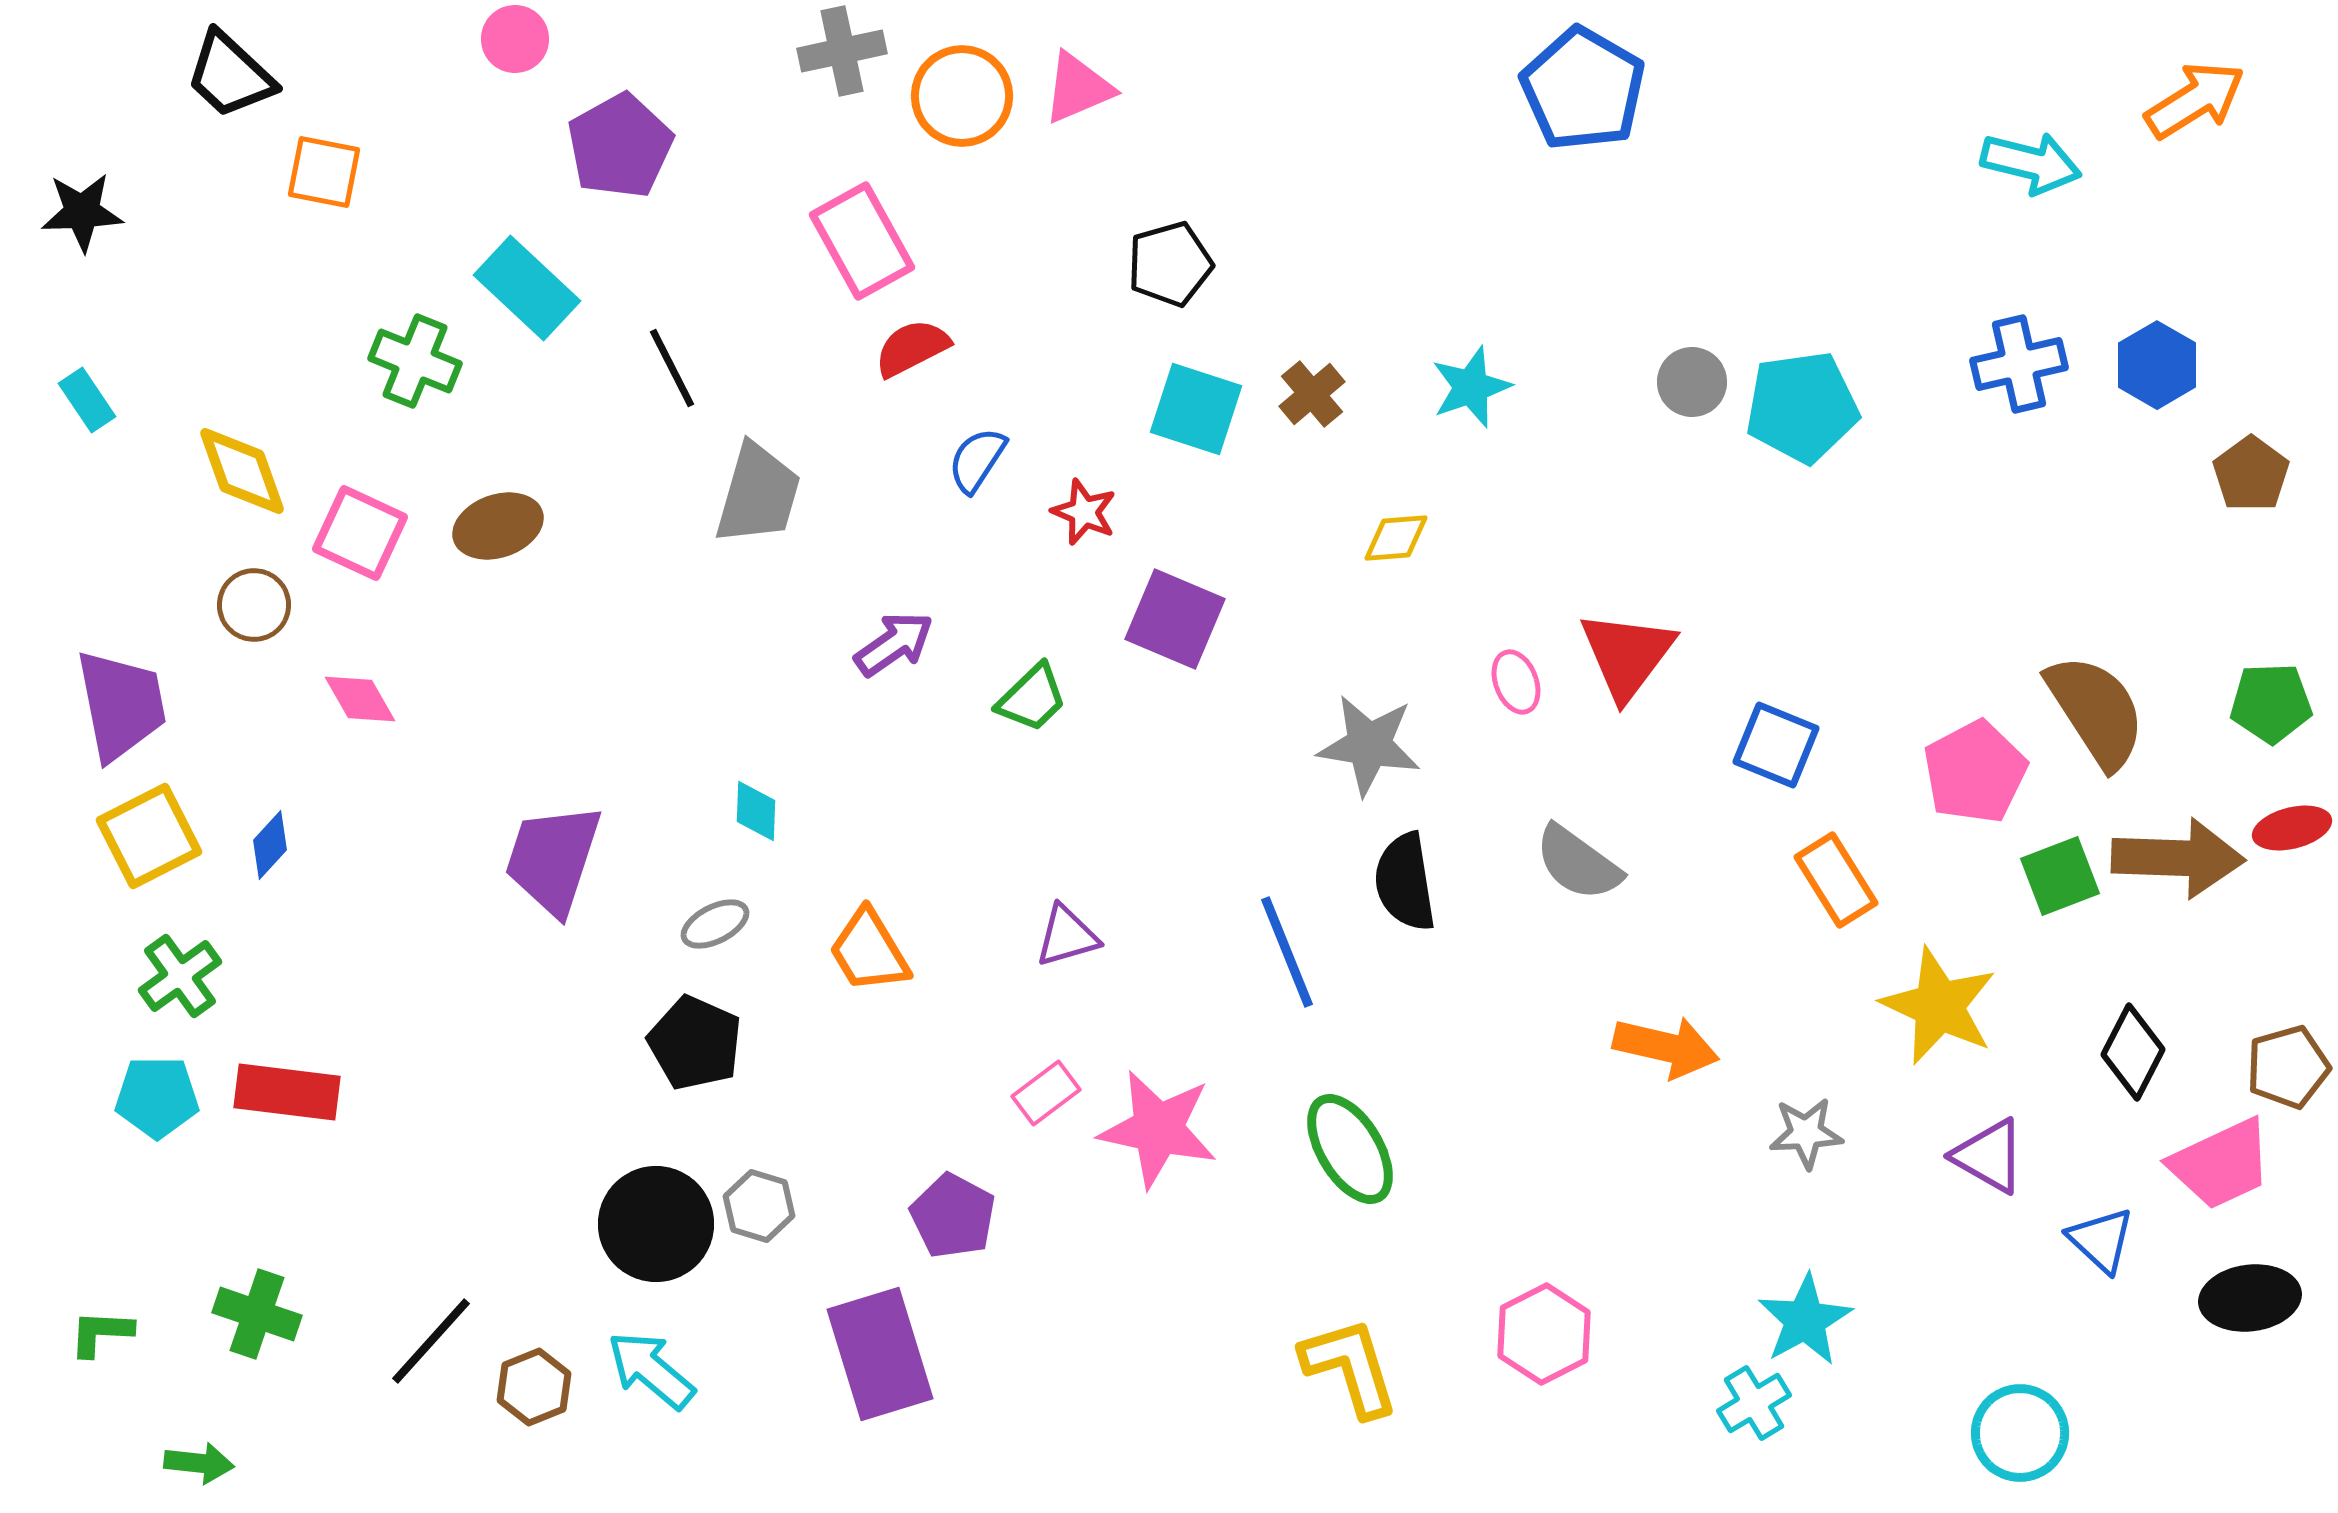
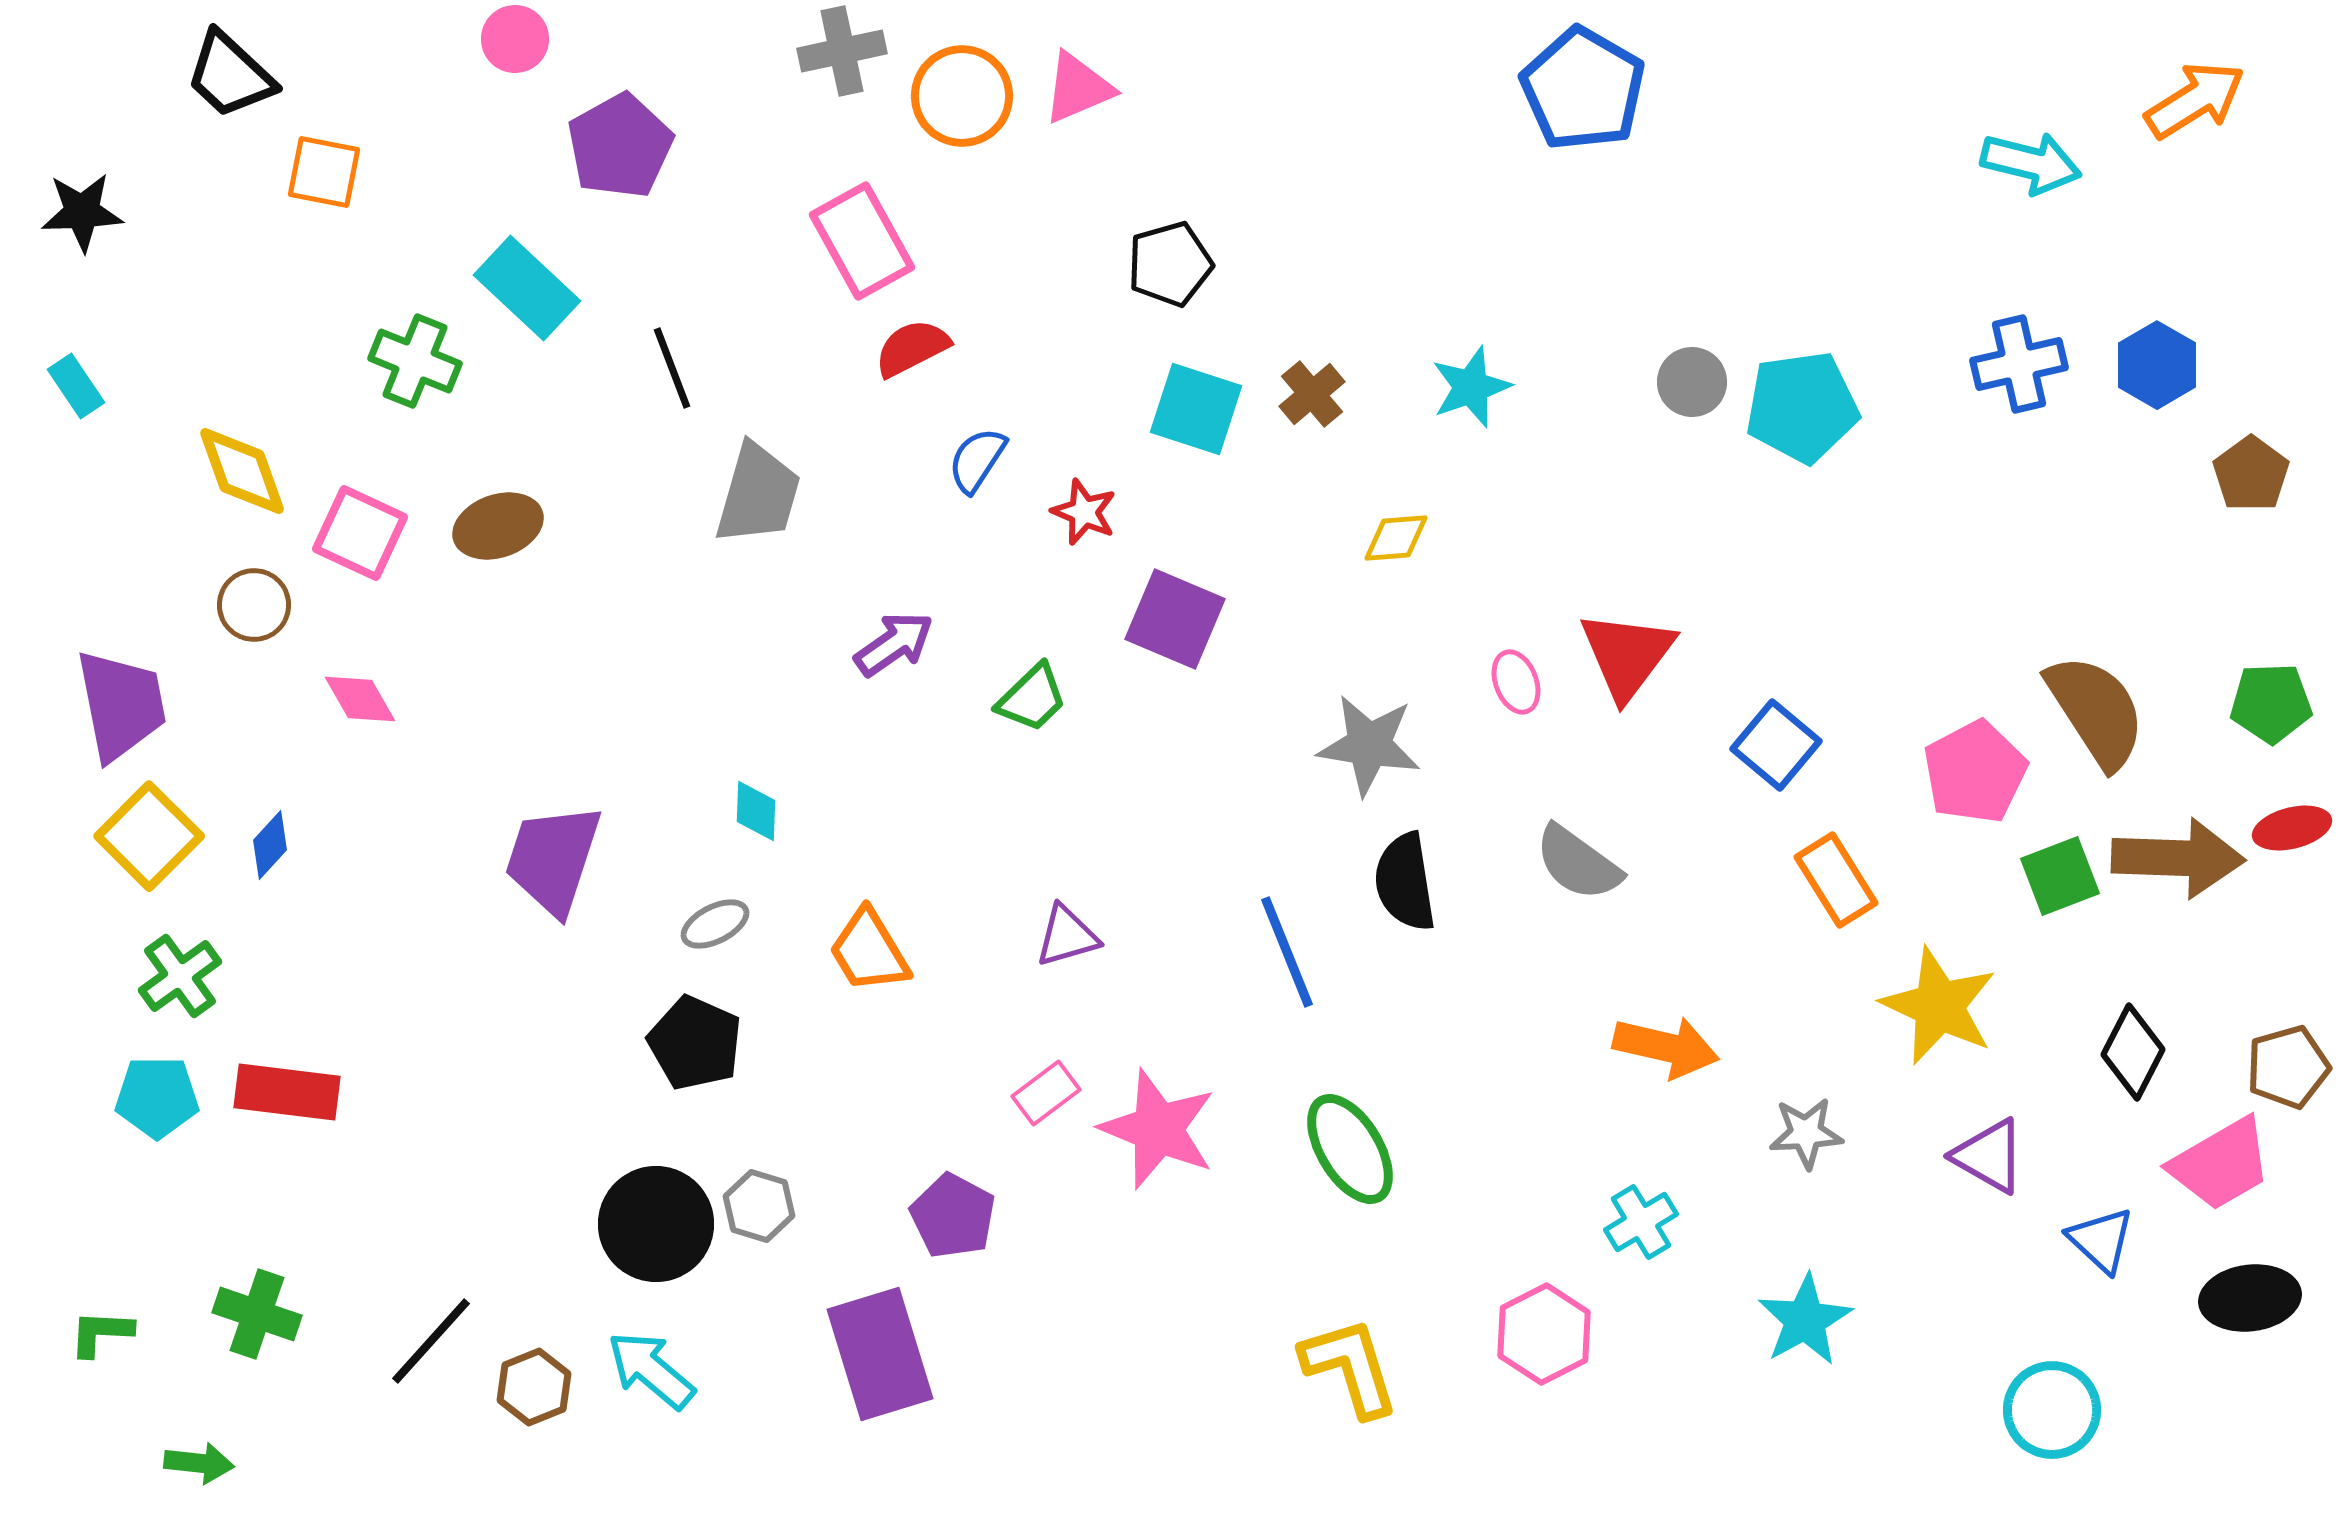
black line at (672, 368): rotated 6 degrees clockwise
cyan rectangle at (87, 400): moved 11 px left, 14 px up
blue square at (1776, 745): rotated 18 degrees clockwise
yellow square at (149, 836): rotated 18 degrees counterclockwise
pink star at (1158, 1129): rotated 10 degrees clockwise
pink trapezoid at (2221, 1164): rotated 5 degrees counterclockwise
cyan cross at (1754, 1403): moved 113 px left, 181 px up
cyan circle at (2020, 1433): moved 32 px right, 23 px up
